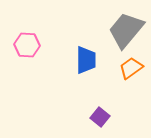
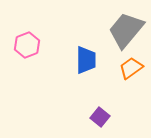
pink hexagon: rotated 25 degrees counterclockwise
